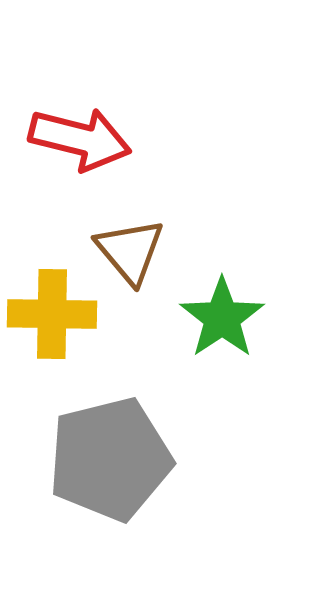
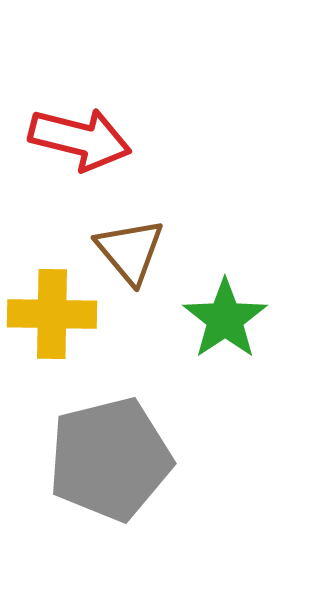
green star: moved 3 px right, 1 px down
